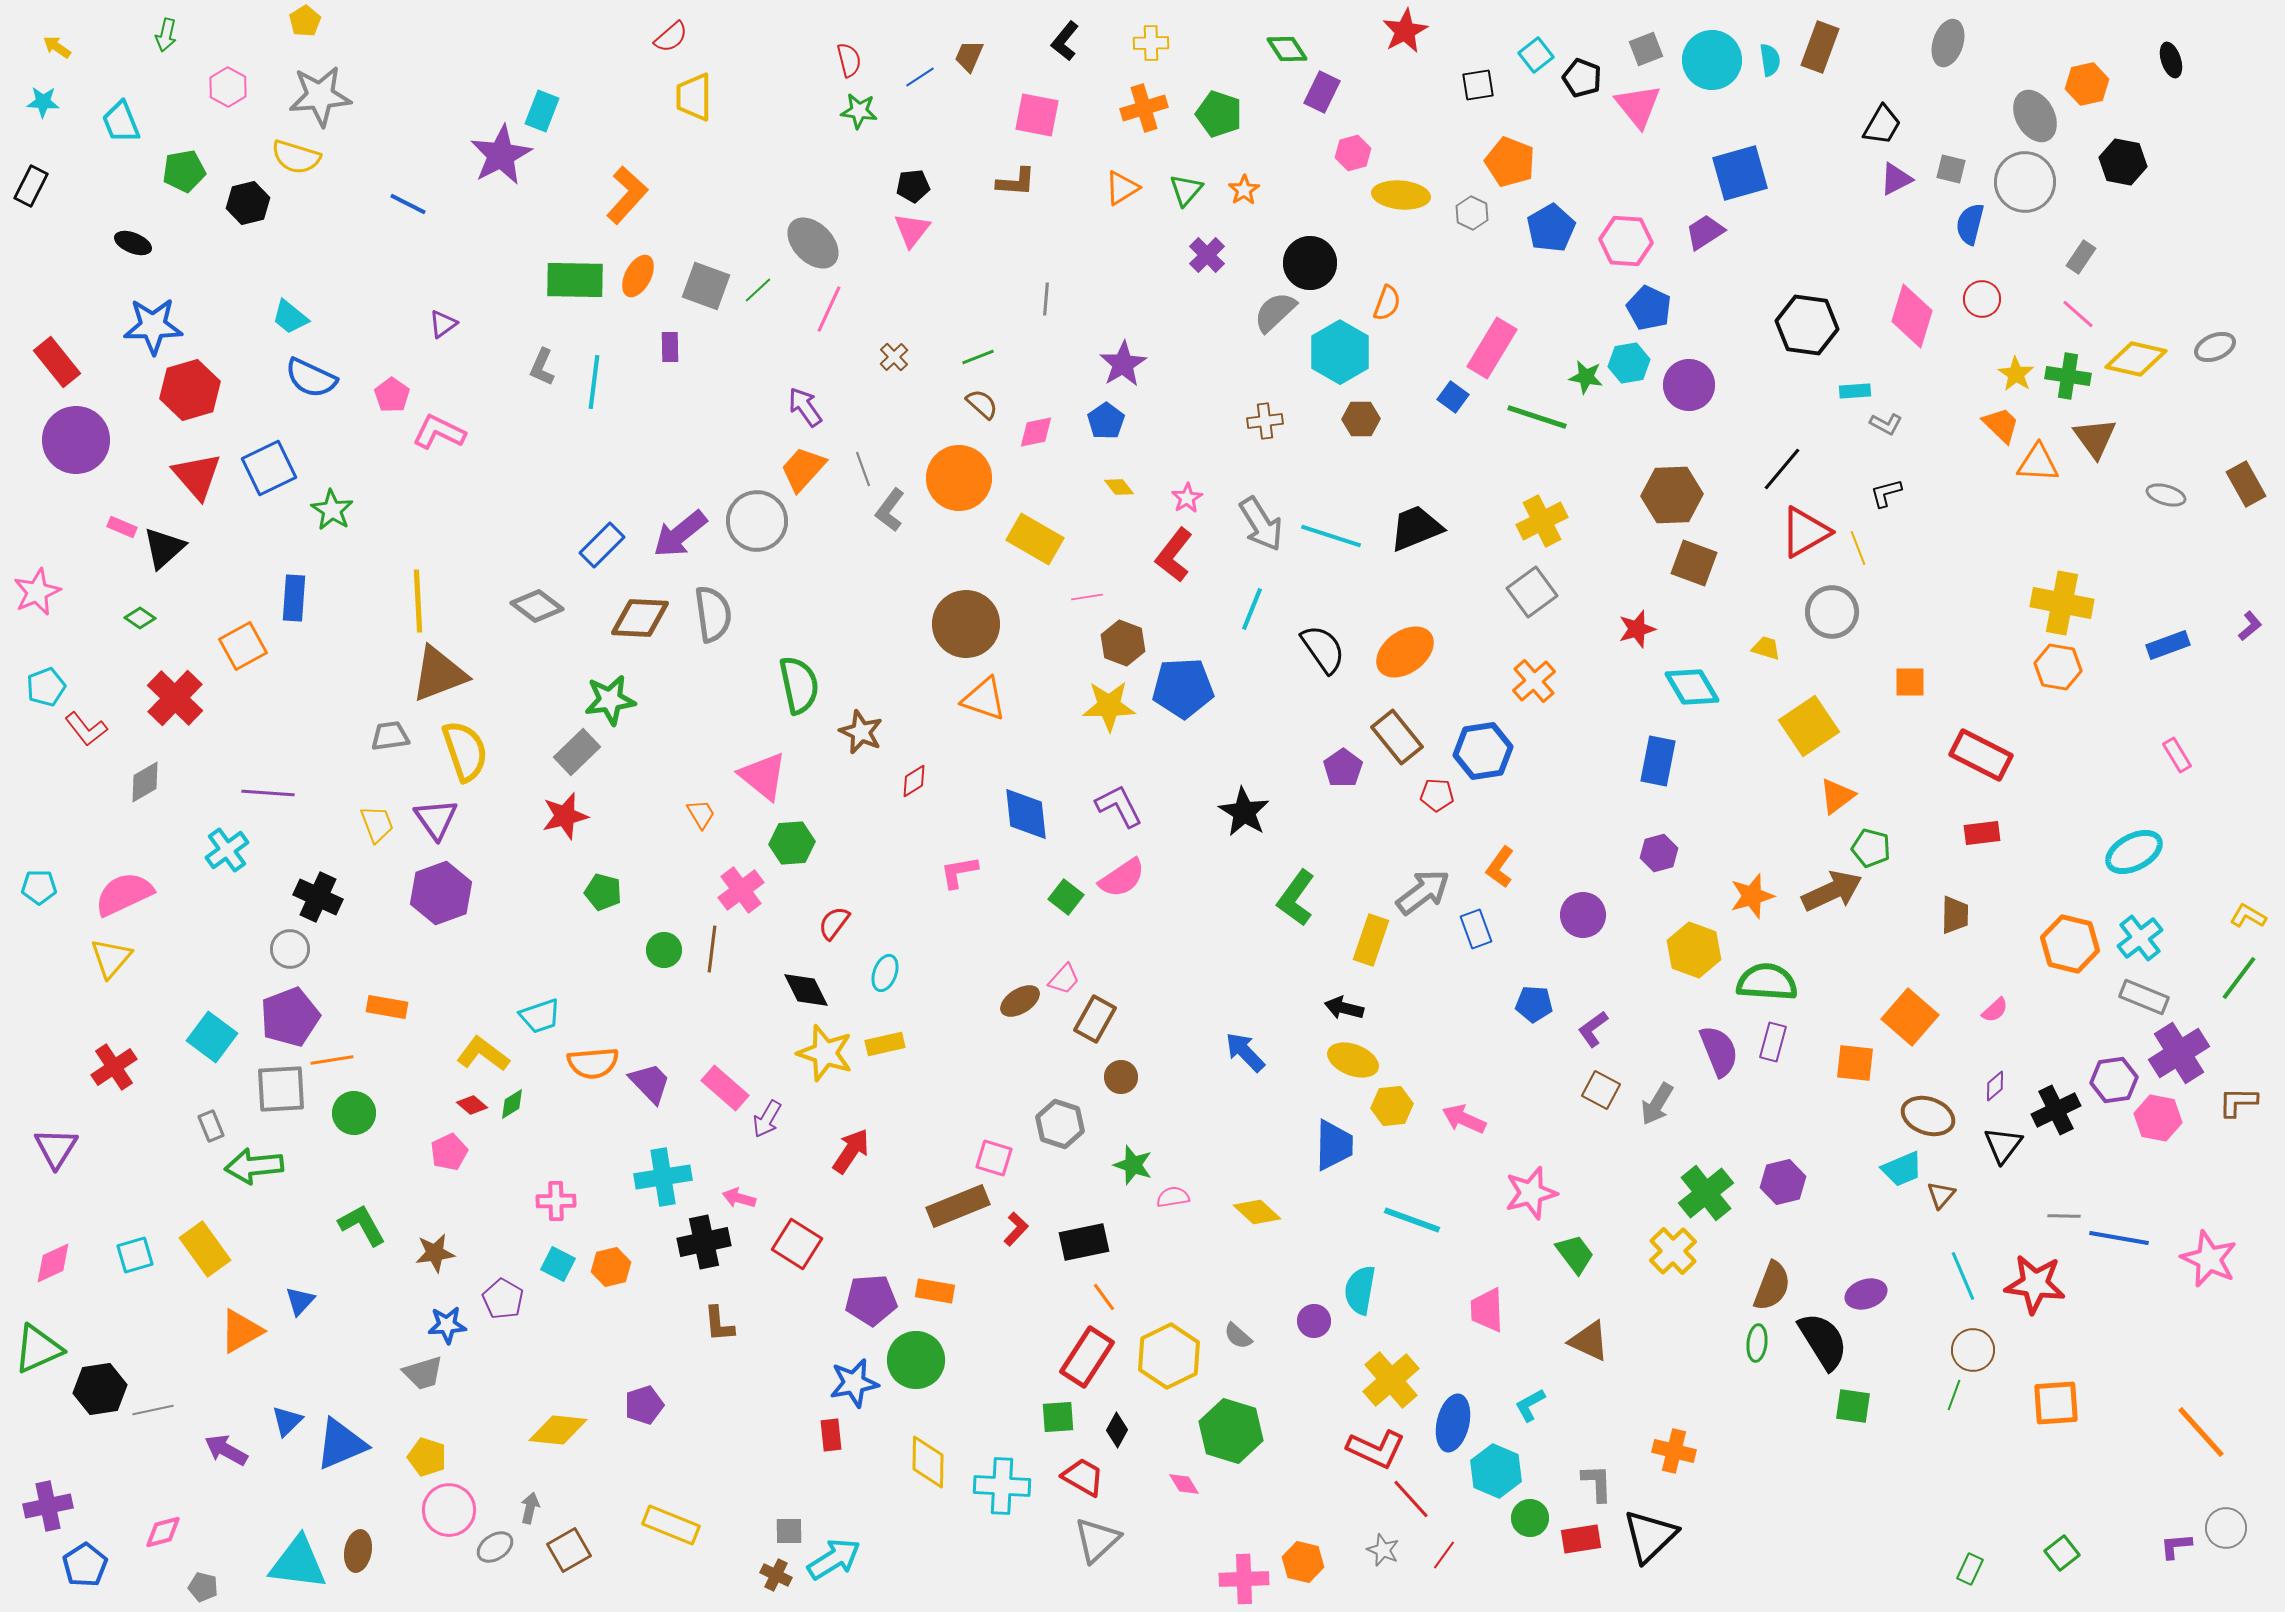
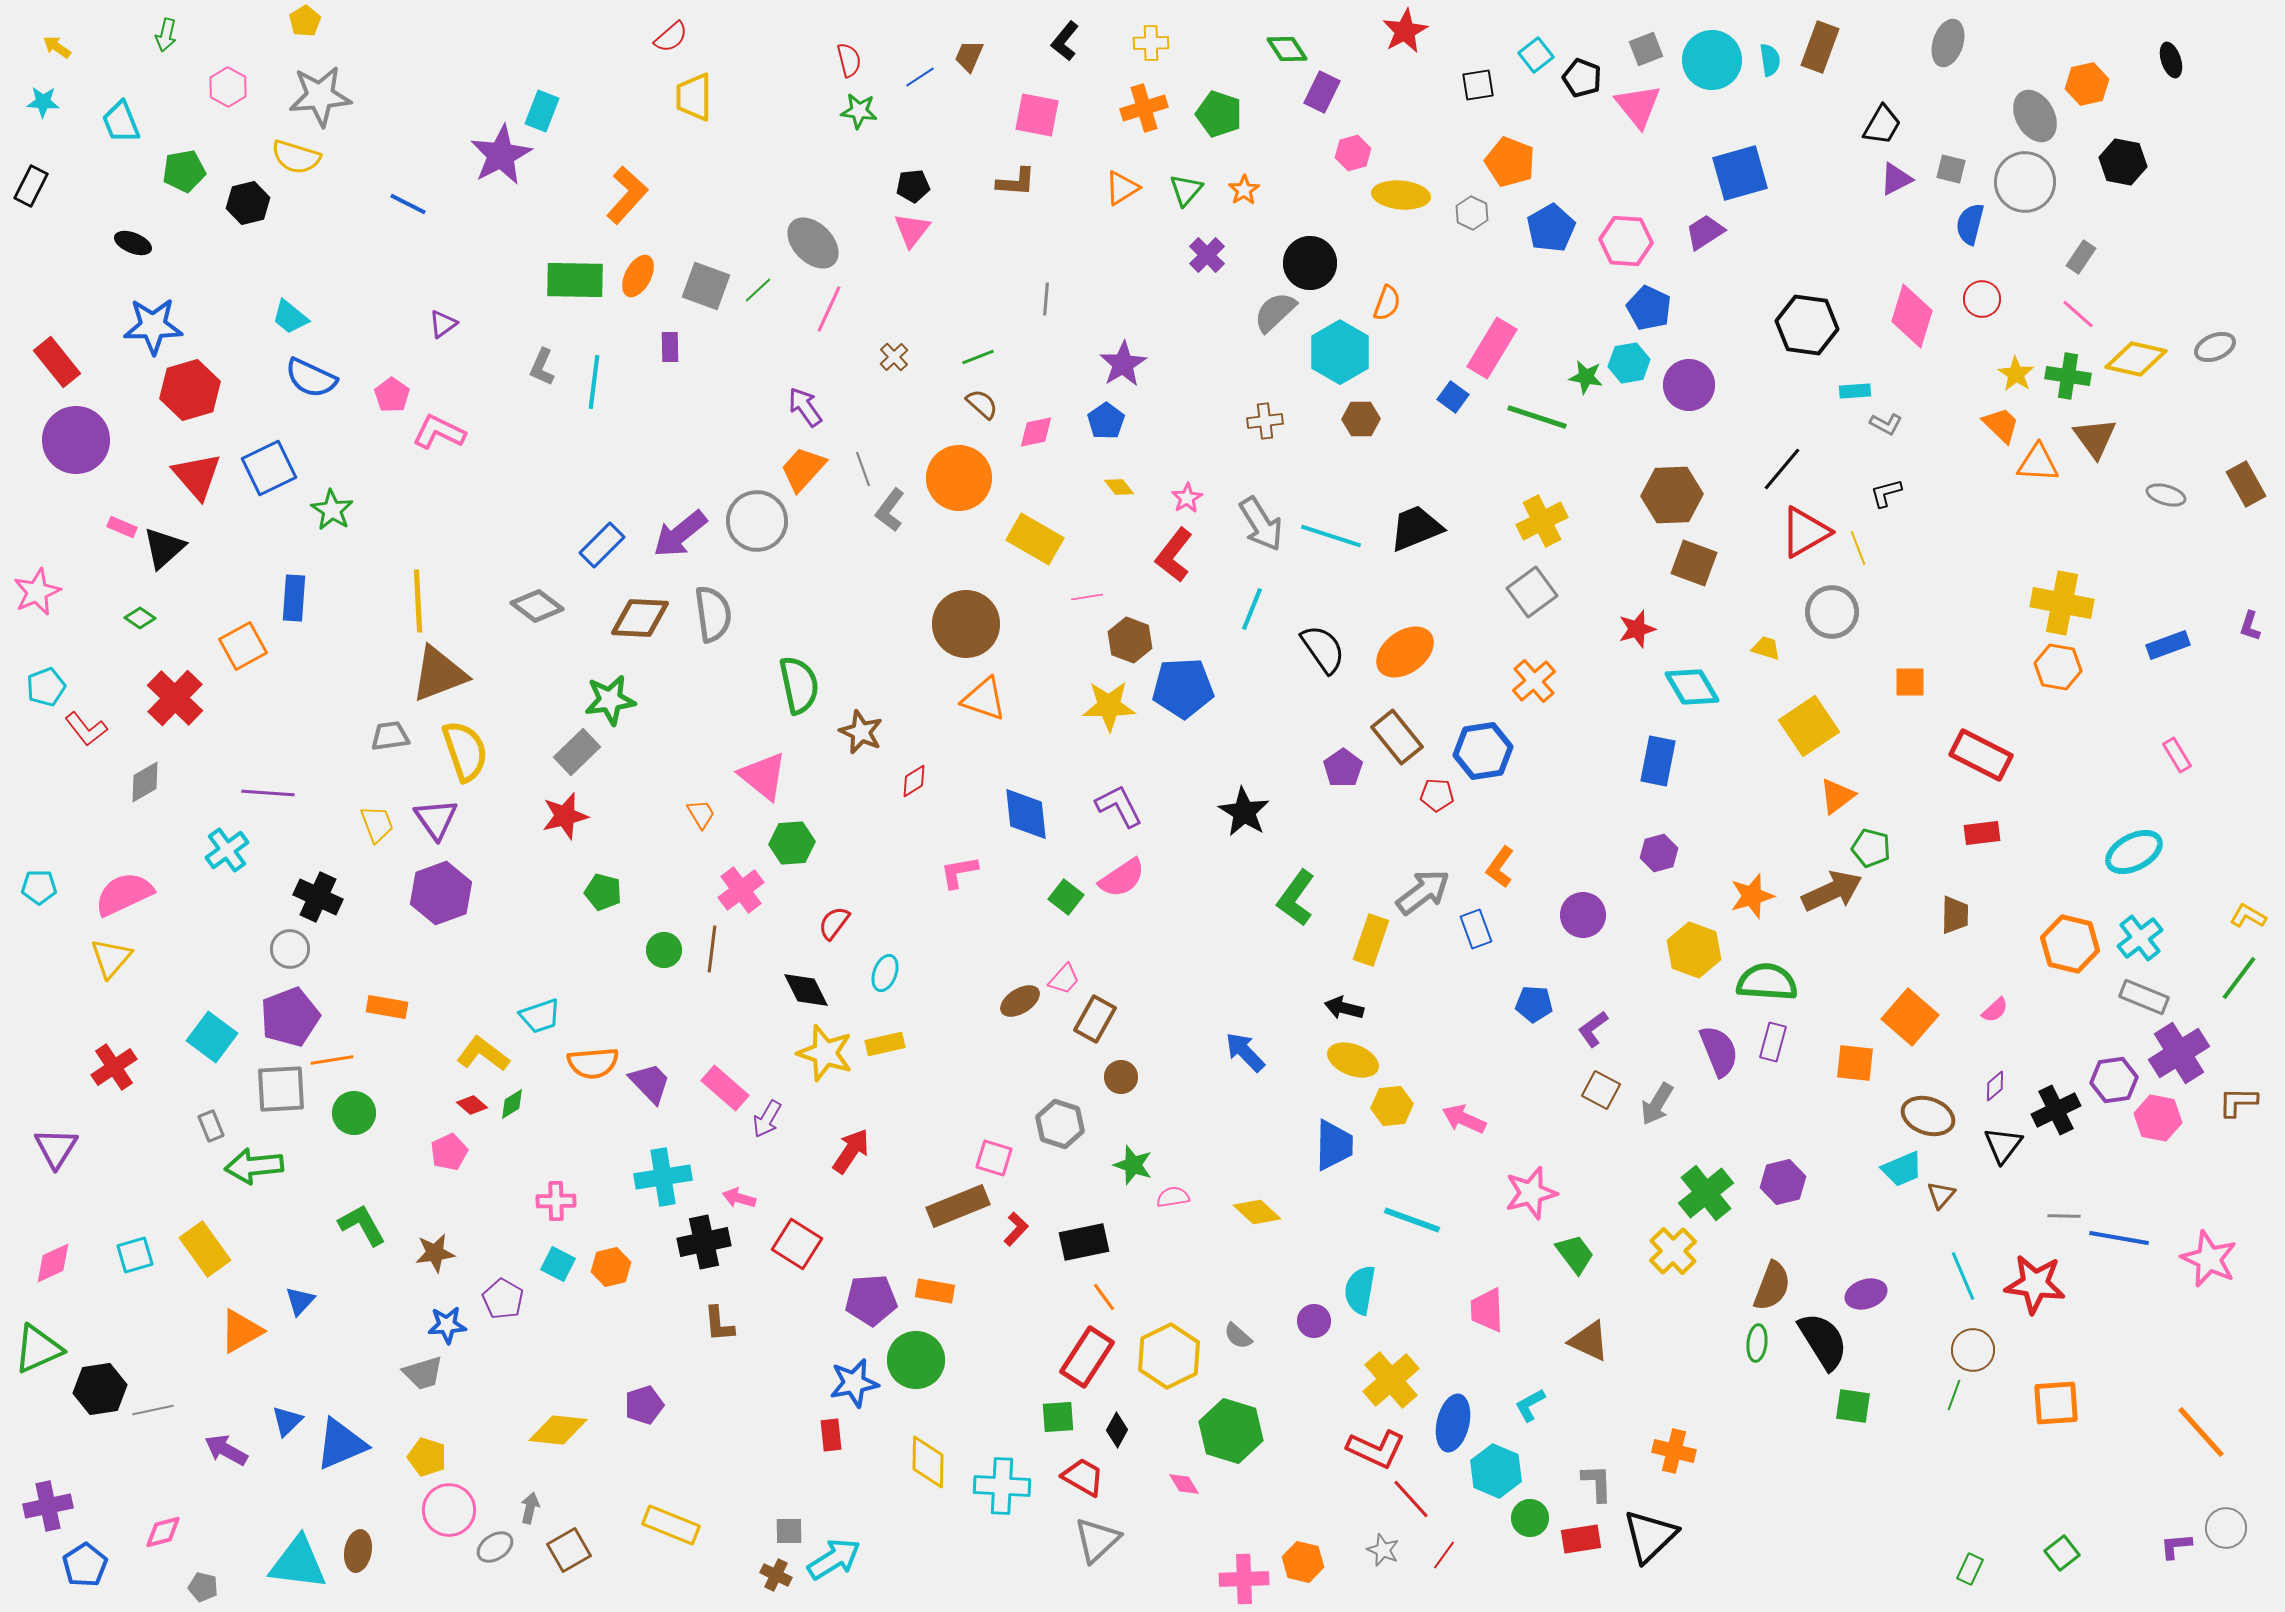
purple L-shape at (2250, 626): rotated 148 degrees clockwise
brown hexagon at (1123, 643): moved 7 px right, 3 px up
